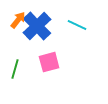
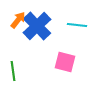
cyan line: rotated 18 degrees counterclockwise
pink square: moved 16 px right; rotated 30 degrees clockwise
green line: moved 2 px left, 2 px down; rotated 24 degrees counterclockwise
